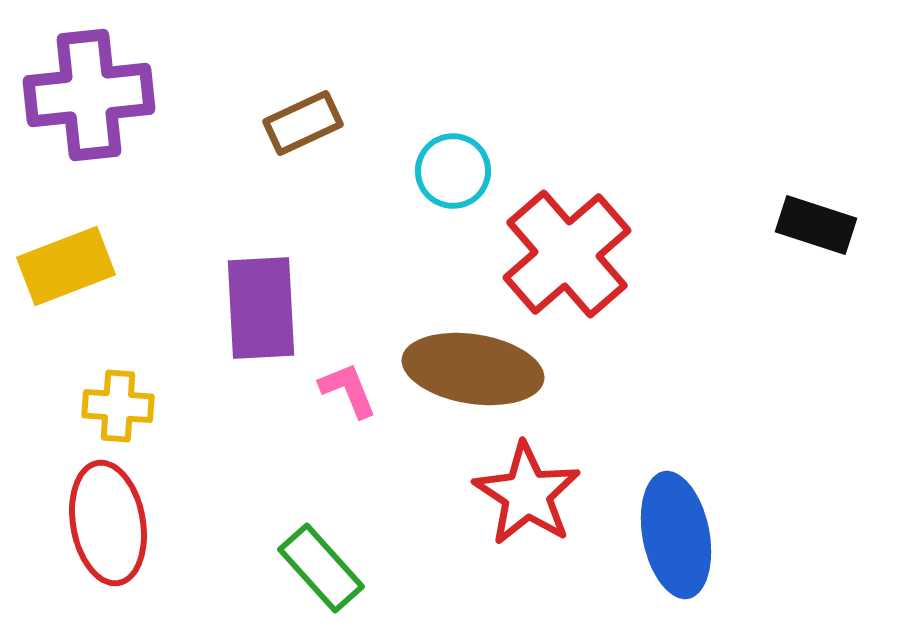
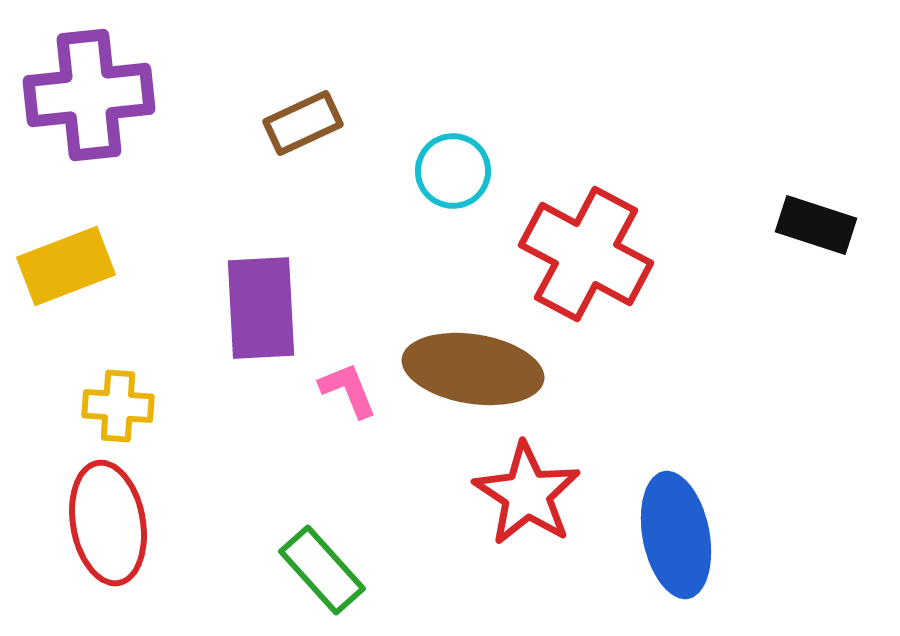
red cross: moved 19 px right; rotated 21 degrees counterclockwise
green rectangle: moved 1 px right, 2 px down
